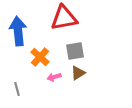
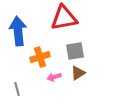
orange cross: rotated 30 degrees clockwise
